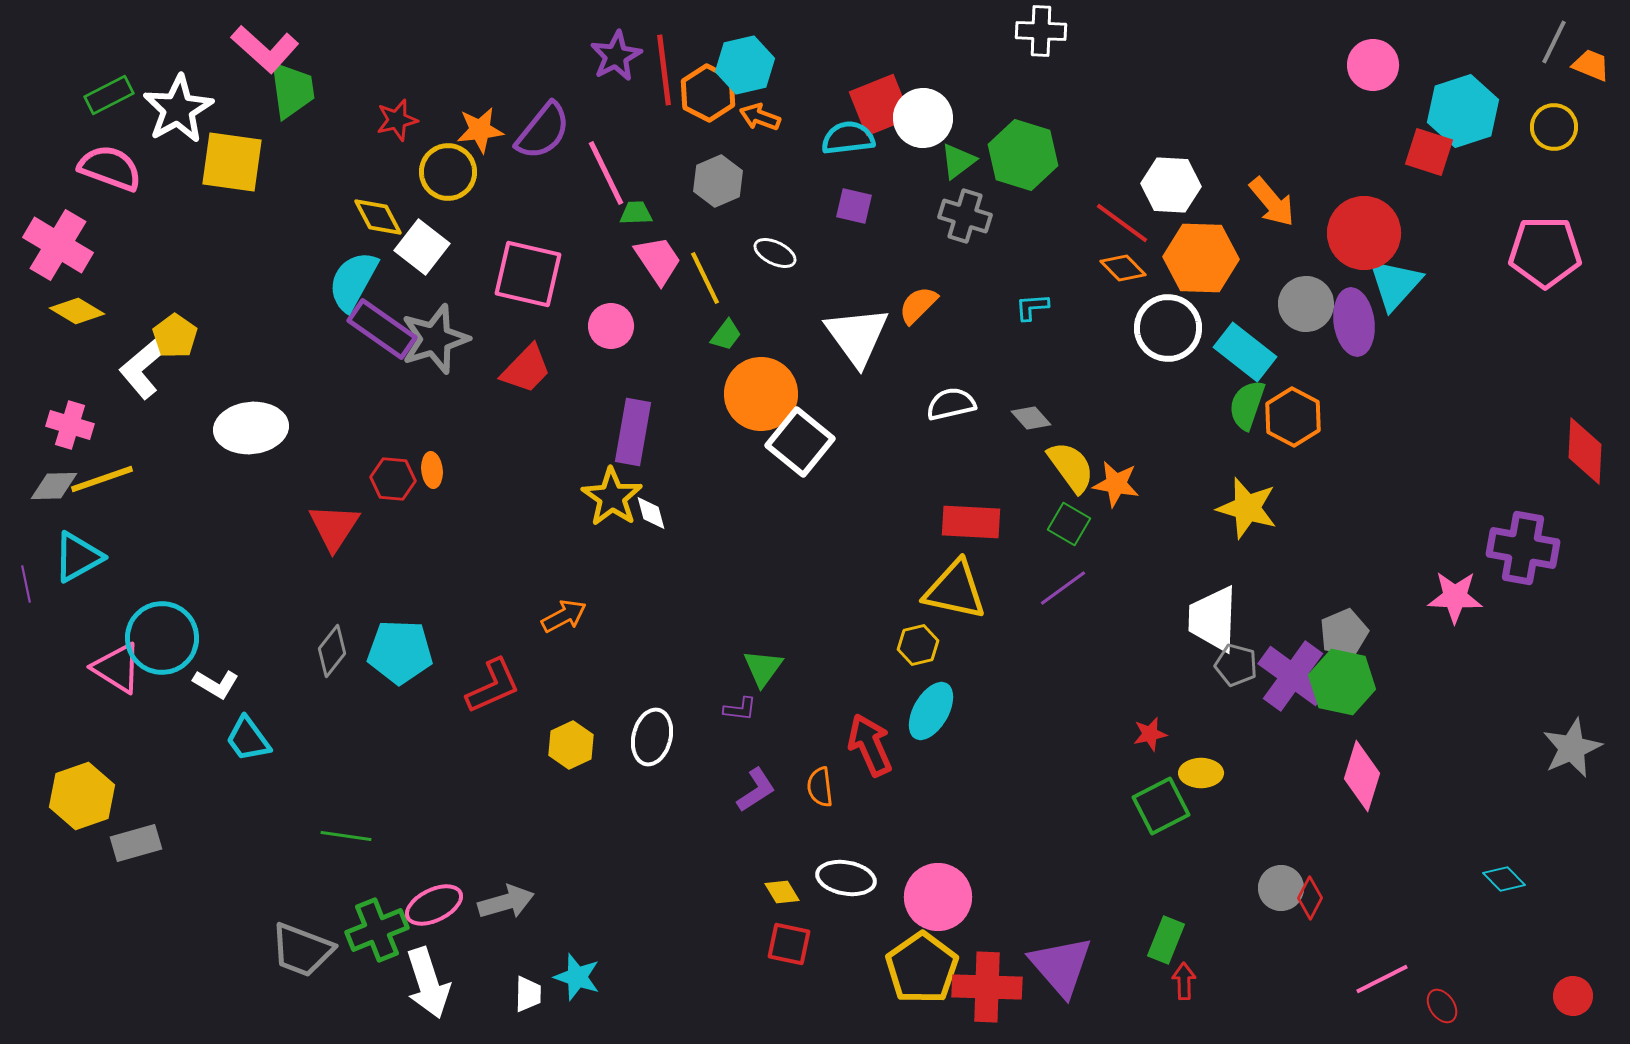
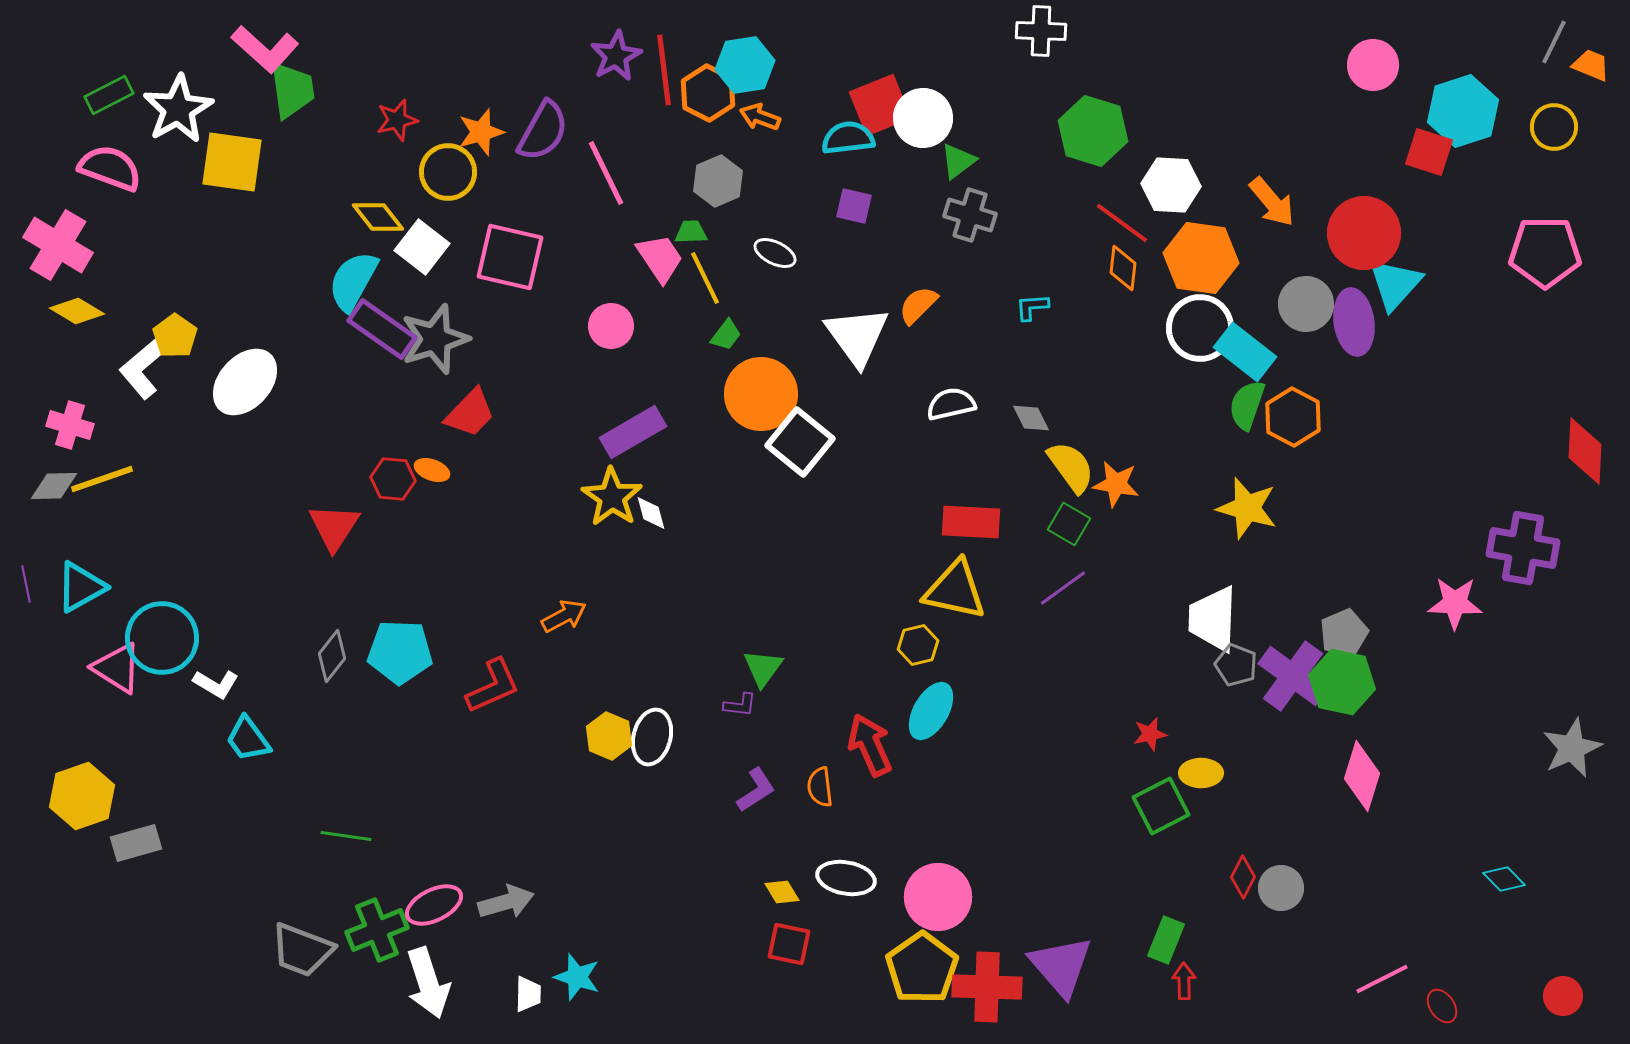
cyan hexagon at (745, 65): rotated 4 degrees clockwise
orange star at (480, 130): moved 1 px right, 2 px down; rotated 9 degrees counterclockwise
purple semicircle at (543, 131): rotated 10 degrees counterclockwise
green hexagon at (1023, 155): moved 70 px right, 24 px up
green trapezoid at (636, 213): moved 55 px right, 19 px down
gray cross at (965, 216): moved 5 px right, 1 px up
yellow diamond at (378, 217): rotated 10 degrees counterclockwise
orange hexagon at (1201, 258): rotated 6 degrees clockwise
pink trapezoid at (658, 260): moved 2 px right, 2 px up
orange diamond at (1123, 268): rotated 51 degrees clockwise
pink square at (528, 274): moved 18 px left, 17 px up
white circle at (1168, 328): moved 32 px right
red trapezoid at (526, 369): moved 56 px left, 44 px down
gray diamond at (1031, 418): rotated 15 degrees clockwise
white ellipse at (251, 428): moved 6 px left, 46 px up; rotated 42 degrees counterclockwise
purple rectangle at (633, 432): rotated 50 degrees clockwise
orange ellipse at (432, 470): rotated 64 degrees counterclockwise
cyan triangle at (78, 557): moved 3 px right, 30 px down
pink star at (1455, 597): moved 6 px down
gray diamond at (332, 651): moved 5 px down
gray pentagon at (1236, 665): rotated 6 degrees clockwise
purple L-shape at (740, 709): moved 4 px up
yellow hexagon at (571, 745): moved 38 px right, 9 px up; rotated 12 degrees counterclockwise
red diamond at (1310, 898): moved 67 px left, 21 px up
red circle at (1573, 996): moved 10 px left
